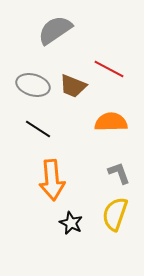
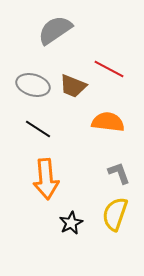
orange semicircle: moved 3 px left; rotated 8 degrees clockwise
orange arrow: moved 6 px left, 1 px up
black star: rotated 20 degrees clockwise
